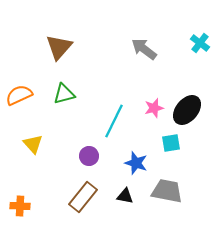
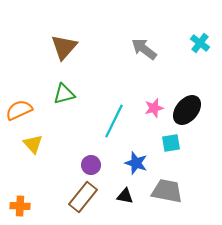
brown triangle: moved 5 px right
orange semicircle: moved 15 px down
purple circle: moved 2 px right, 9 px down
